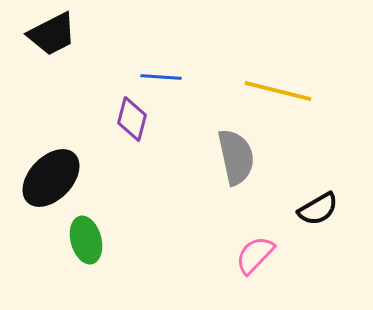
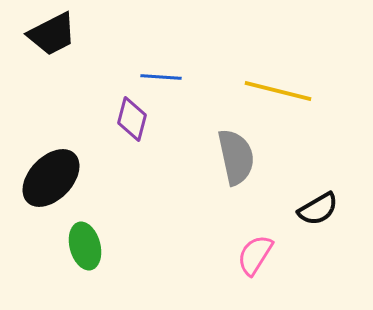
green ellipse: moved 1 px left, 6 px down
pink semicircle: rotated 12 degrees counterclockwise
